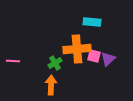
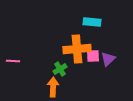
pink square: moved 1 px left; rotated 16 degrees counterclockwise
green cross: moved 5 px right, 6 px down
orange arrow: moved 2 px right, 2 px down
